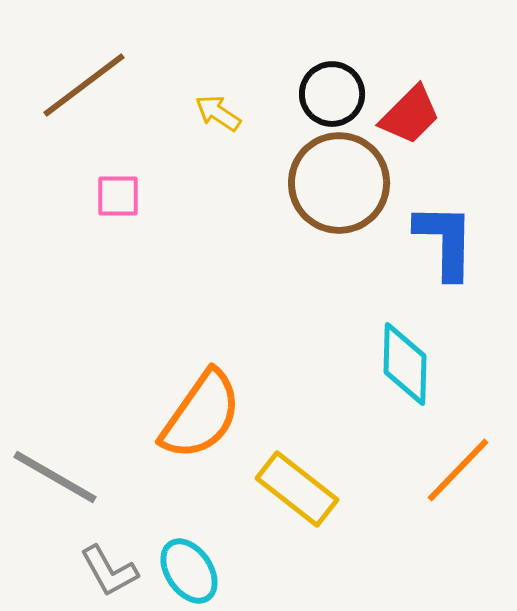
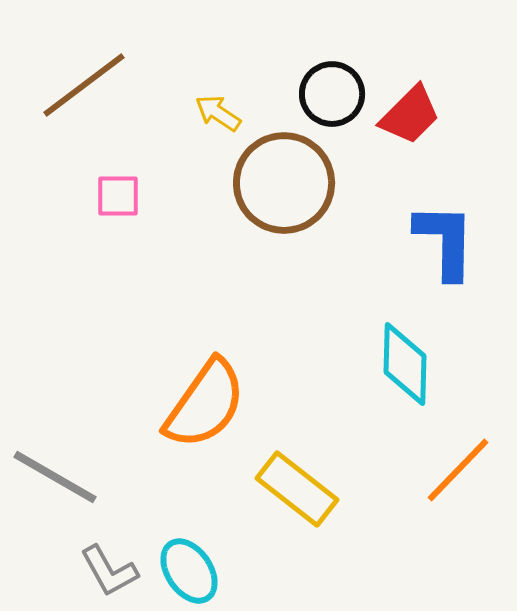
brown circle: moved 55 px left
orange semicircle: moved 4 px right, 11 px up
